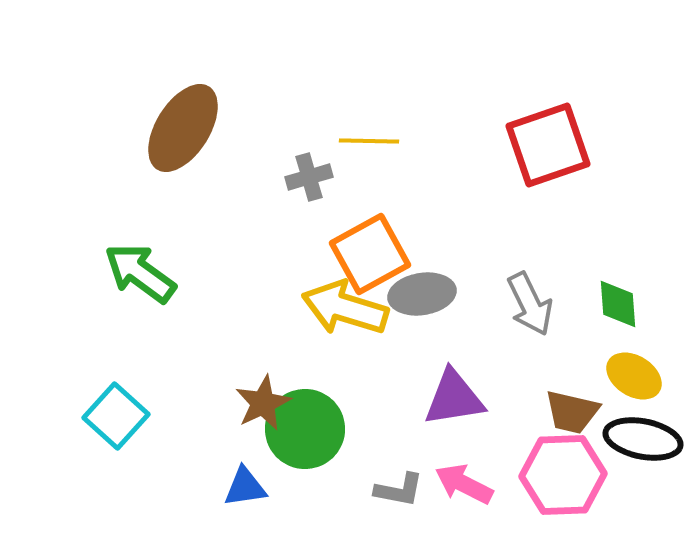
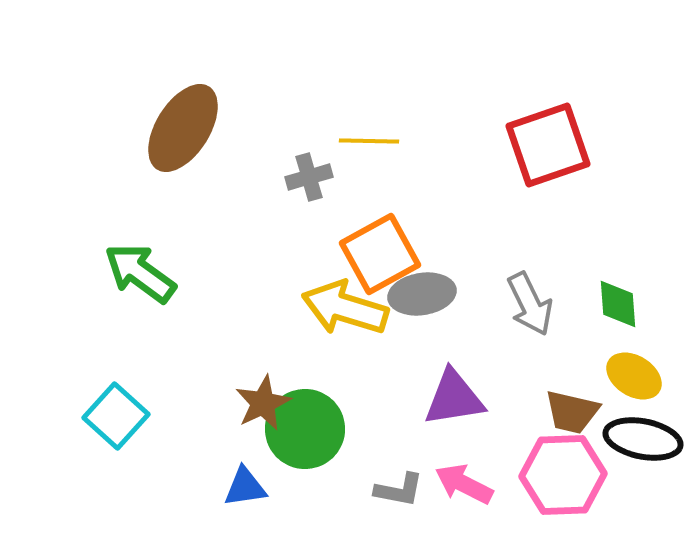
orange square: moved 10 px right
